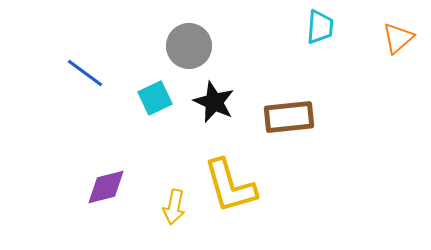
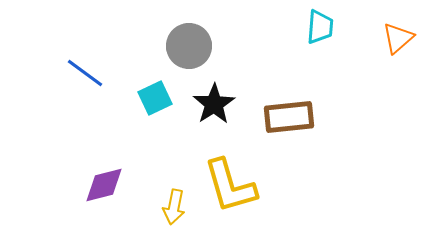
black star: moved 2 px down; rotated 15 degrees clockwise
purple diamond: moved 2 px left, 2 px up
